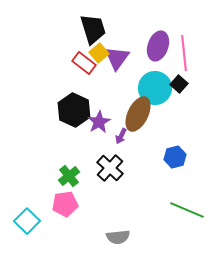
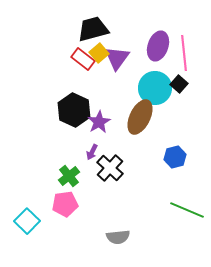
black trapezoid: rotated 88 degrees counterclockwise
red rectangle: moved 1 px left, 4 px up
brown ellipse: moved 2 px right, 3 px down
purple arrow: moved 29 px left, 16 px down
